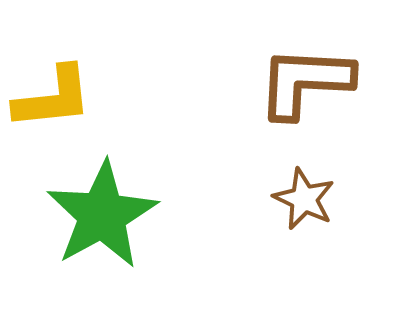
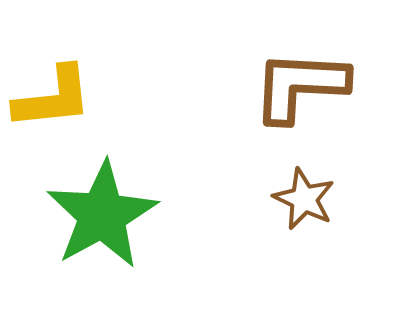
brown L-shape: moved 5 px left, 4 px down
